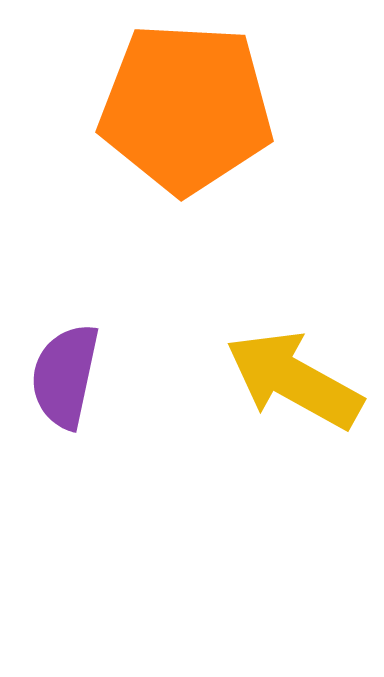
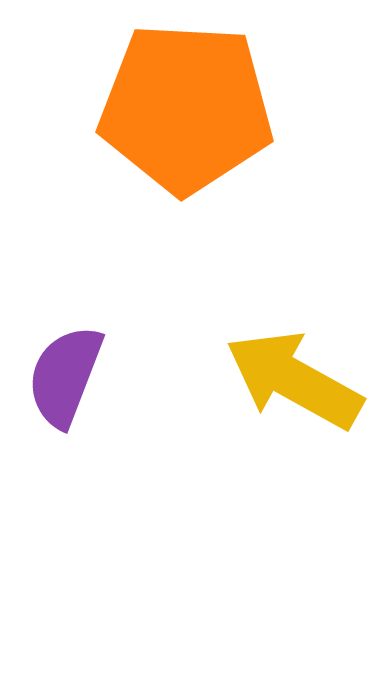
purple semicircle: rotated 9 degrees clockwise
